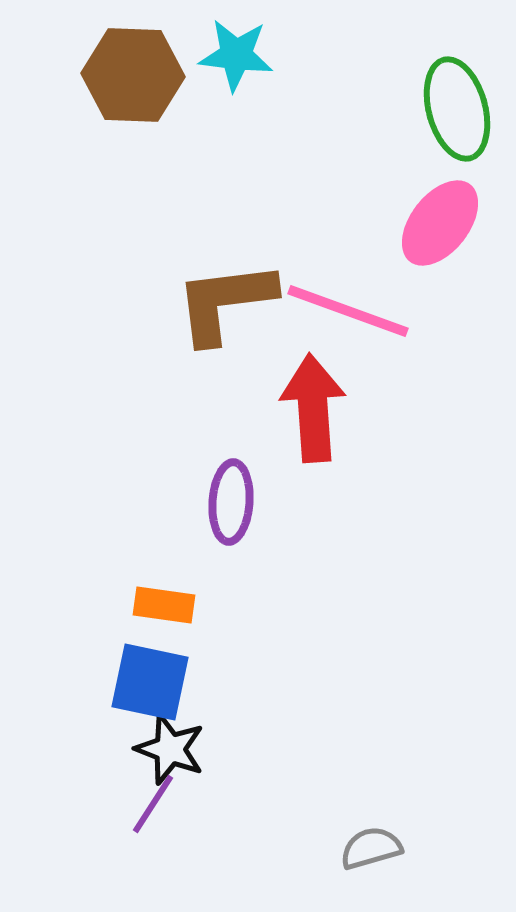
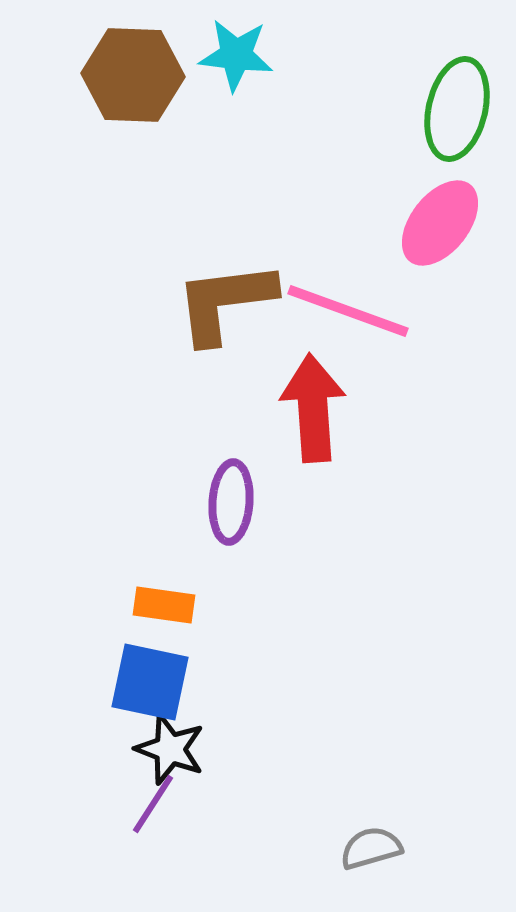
green ellipse: rotated 28 degrees clockwise
